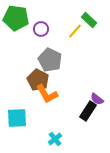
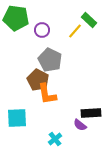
purple circle: moved 1 px right, 1 px down
orange L-shape: rotated 20 degrees clockwise
purple semicircle: moved 17 px left, 26 px down
black rectangle: moved 3 px right, 2 px down; rotated 54 degrees clockwise
